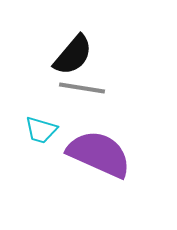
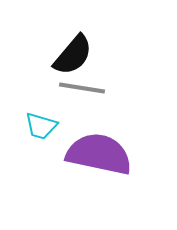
cyan trapezoid: moved 4 px up
purple semicircle: rotated 12 degrees counterclockwise
